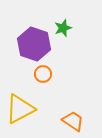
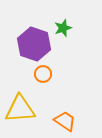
yellow triangle: rotated 24 degrees clockwise
orange trapezoid: moved 8 px left
